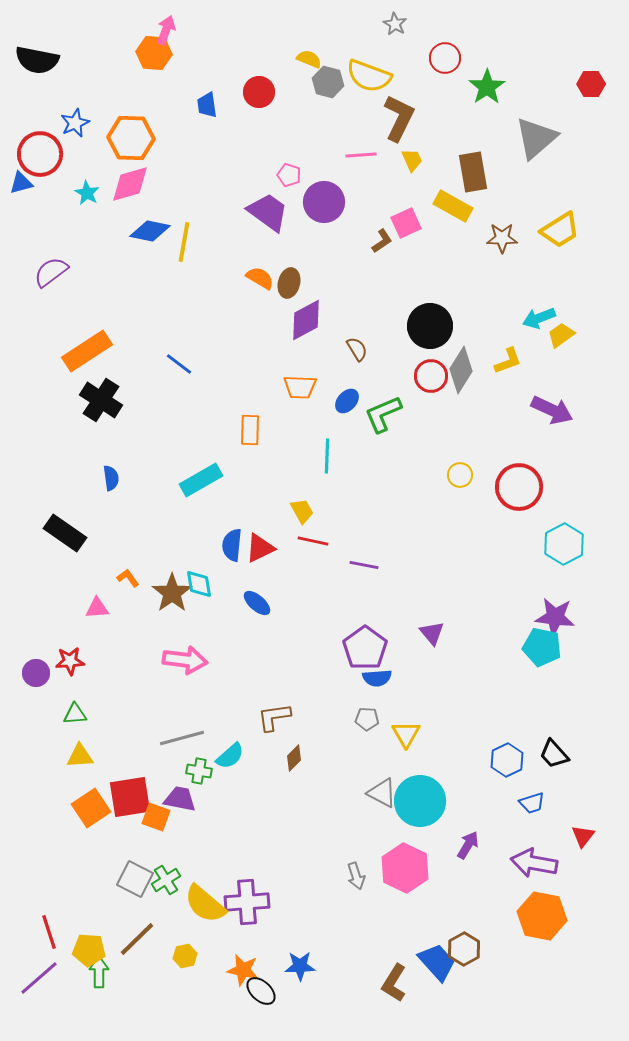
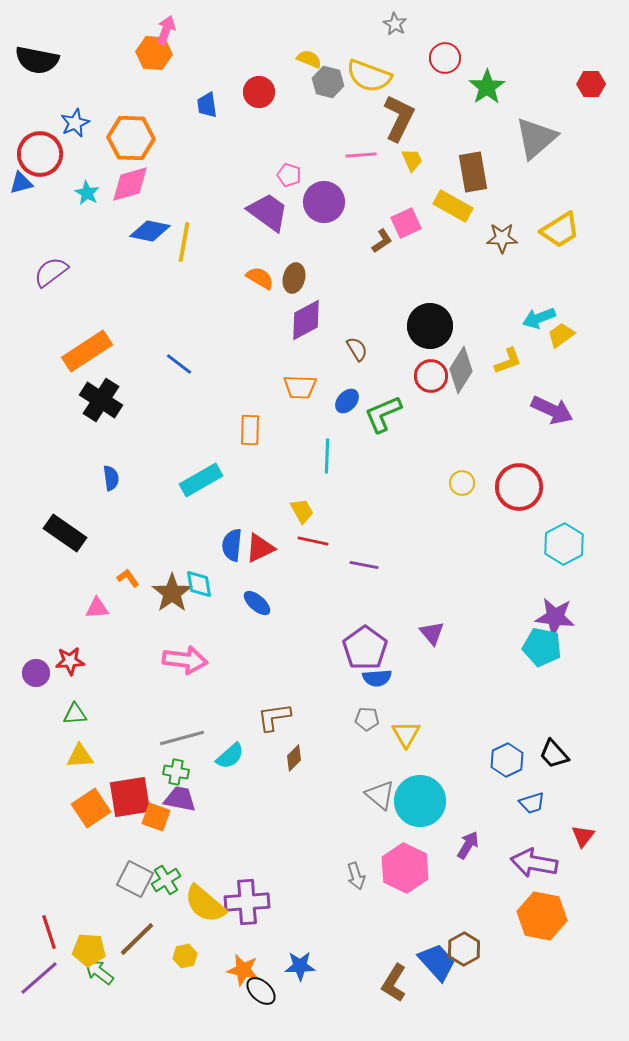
brown ellipse at (289, 283): moved 5 px right, 5 px up
yellow circle at (460, 475): moved 2 px right, 8 px down
green cross at (199, 771): moved 23 px left, 1 px down
gray triangle at (382, 793): moved 2 px left, 2 px down; rotated 12 degrees clockwise
green arrow at (99, 972): rotated 52 degrees counterclockwise
